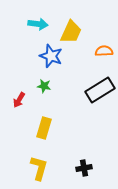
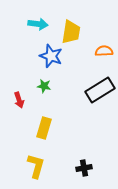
yellow trapezoid: rotated 15 degrees counterclockwise
red arrow: rotated 49 degrees counterclockwise
yellow L-shape: moved 3 px left, 2 px up
